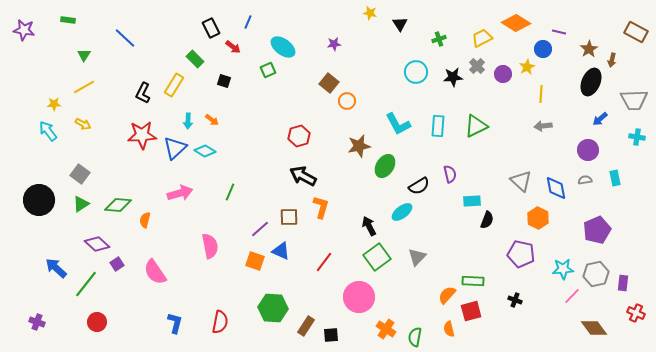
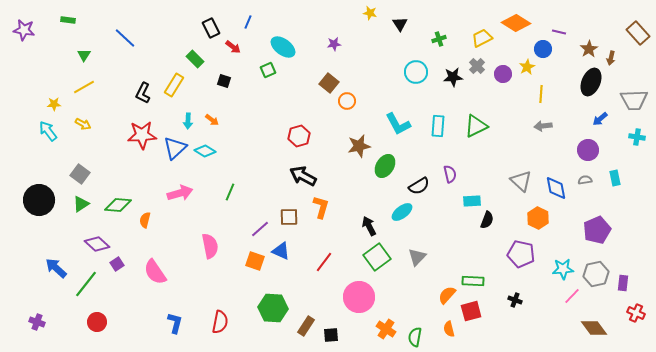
brown rectangle at (636, 32): moved 2 px right, 1 px down; rotated 20 degrees clockwise
brown arrow at (612, 60): moved 1 px left, 2 px up
